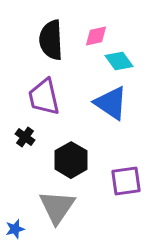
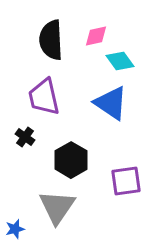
cyan diamond: moved 1 px right
